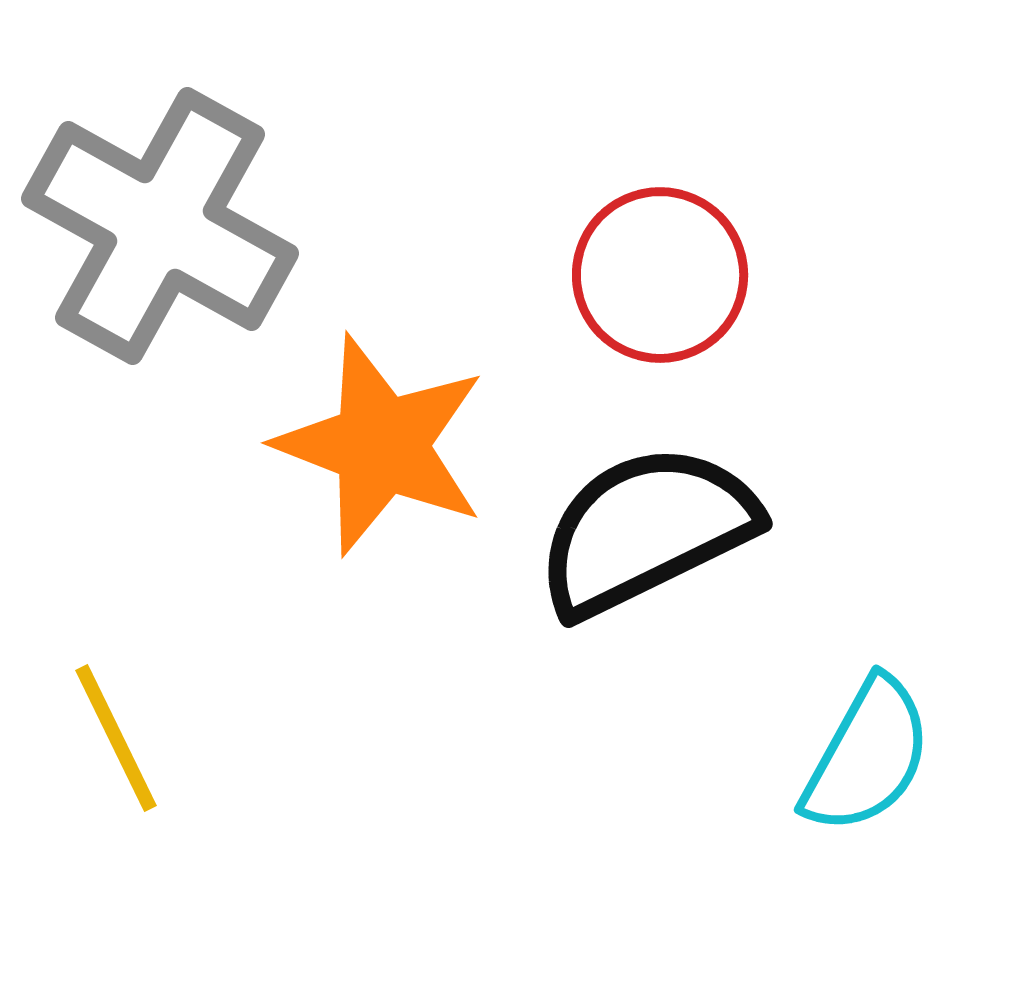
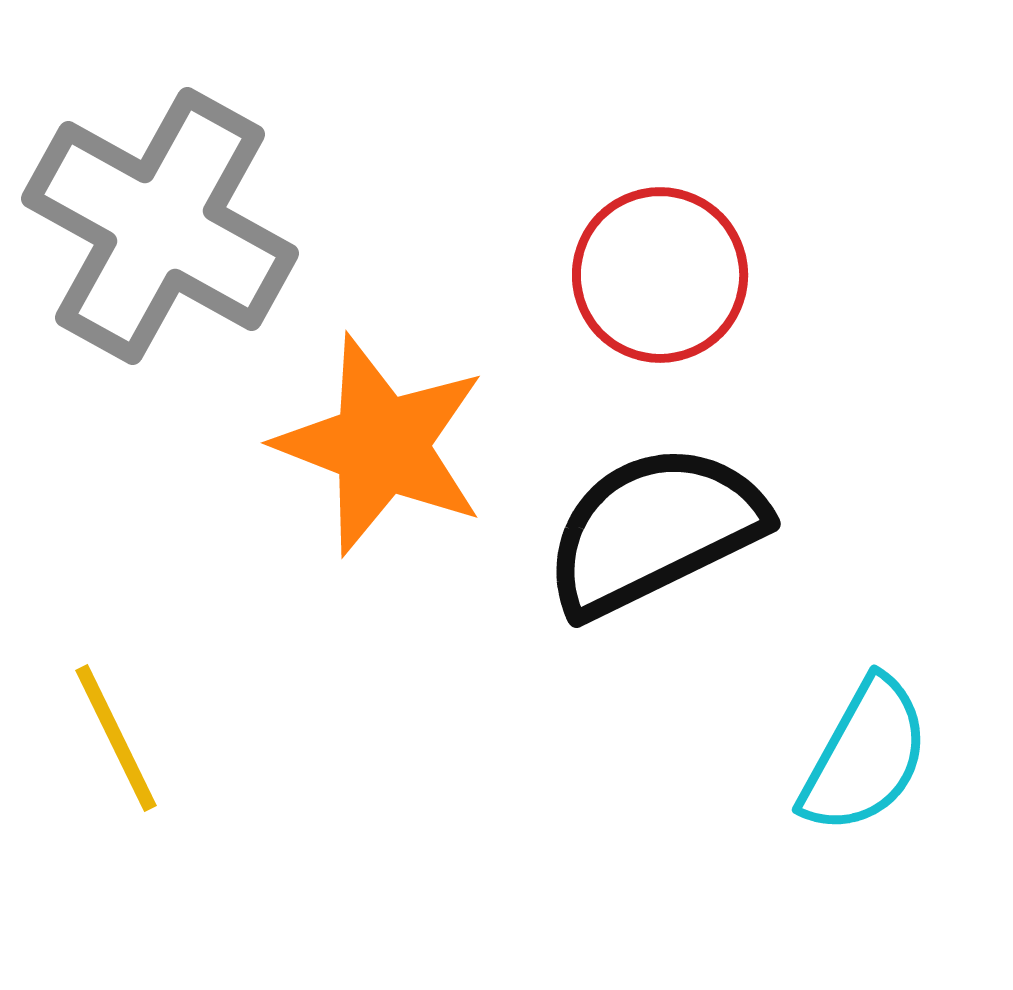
black semicircle: moved 8 px right
cyan semicircle: moved 2 px left
